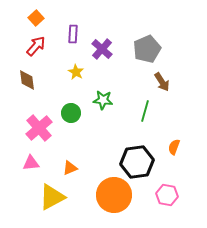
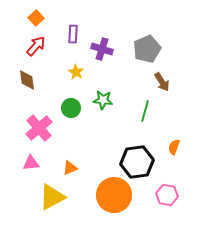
purple cross: rotated 25 degrees counterclockwise
green circle: moved 5 px up
